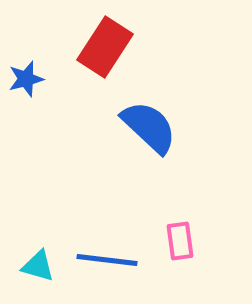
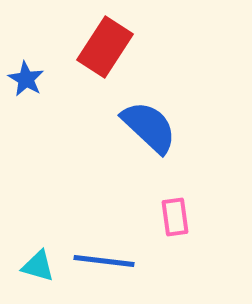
blue star: rotated 27 degrees counterclockwise
pink rectangle: moved 5 px left, 24 px up
blue line: moved 3 px left, 1 px down
